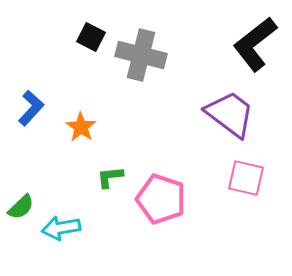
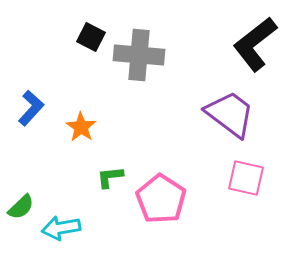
gray cross: moved 2 px left; rotated 9 degrees counterclockwise
pink pentagon: rotated 15 degrees clockwise
